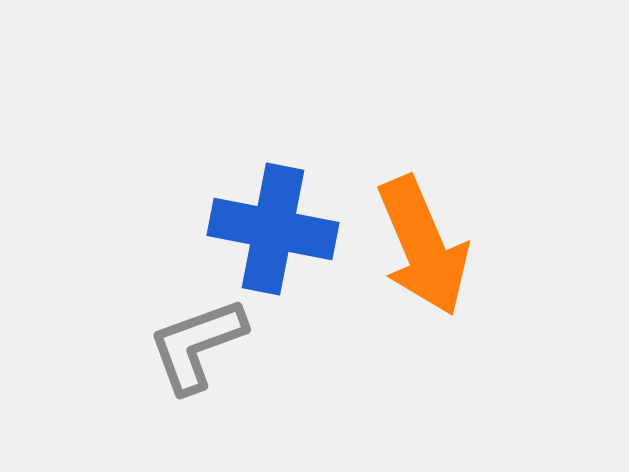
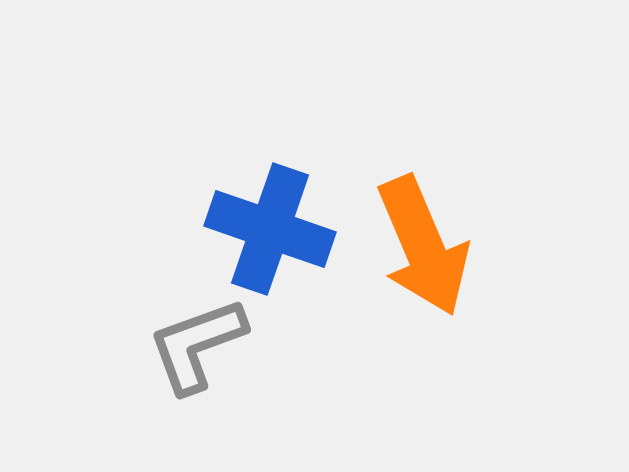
blue cross: moved 3 px left; rotated 8 degrees clockwise
